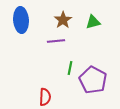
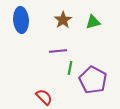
purple line: moved 2 px right, 10 px down
red semicircle: moved 1 px left; rotated 48 degrees counterclockwise
